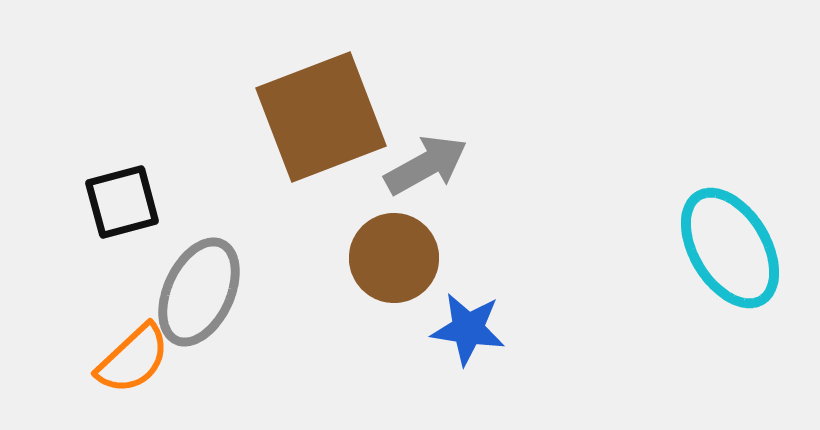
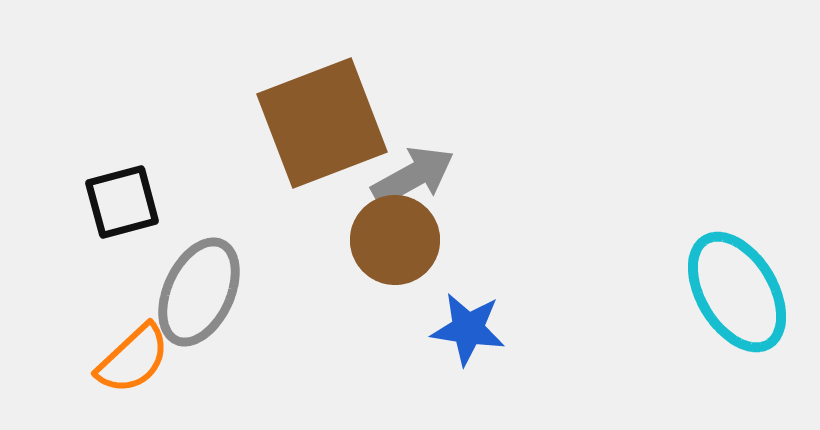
brown square: moved 1 px right, 6 px down
gray arrow: moved 13 px left, 11 px down
cyan ellipse: moved 7 px right, 44 px down
brown circle: moved 1 px right, 18 px up
